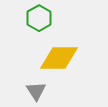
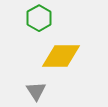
yellow diamond: moved 2 px right, 2 px up
